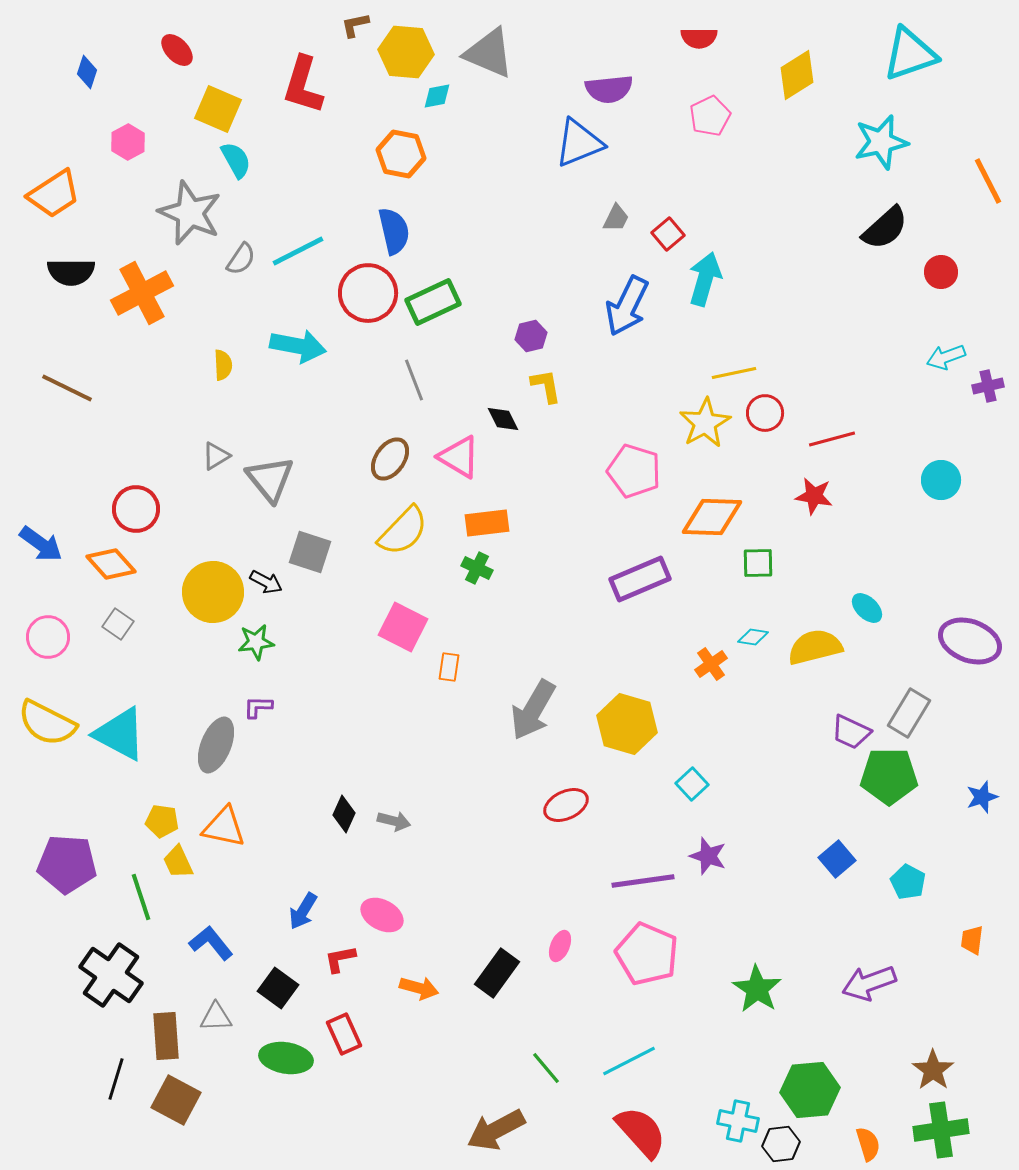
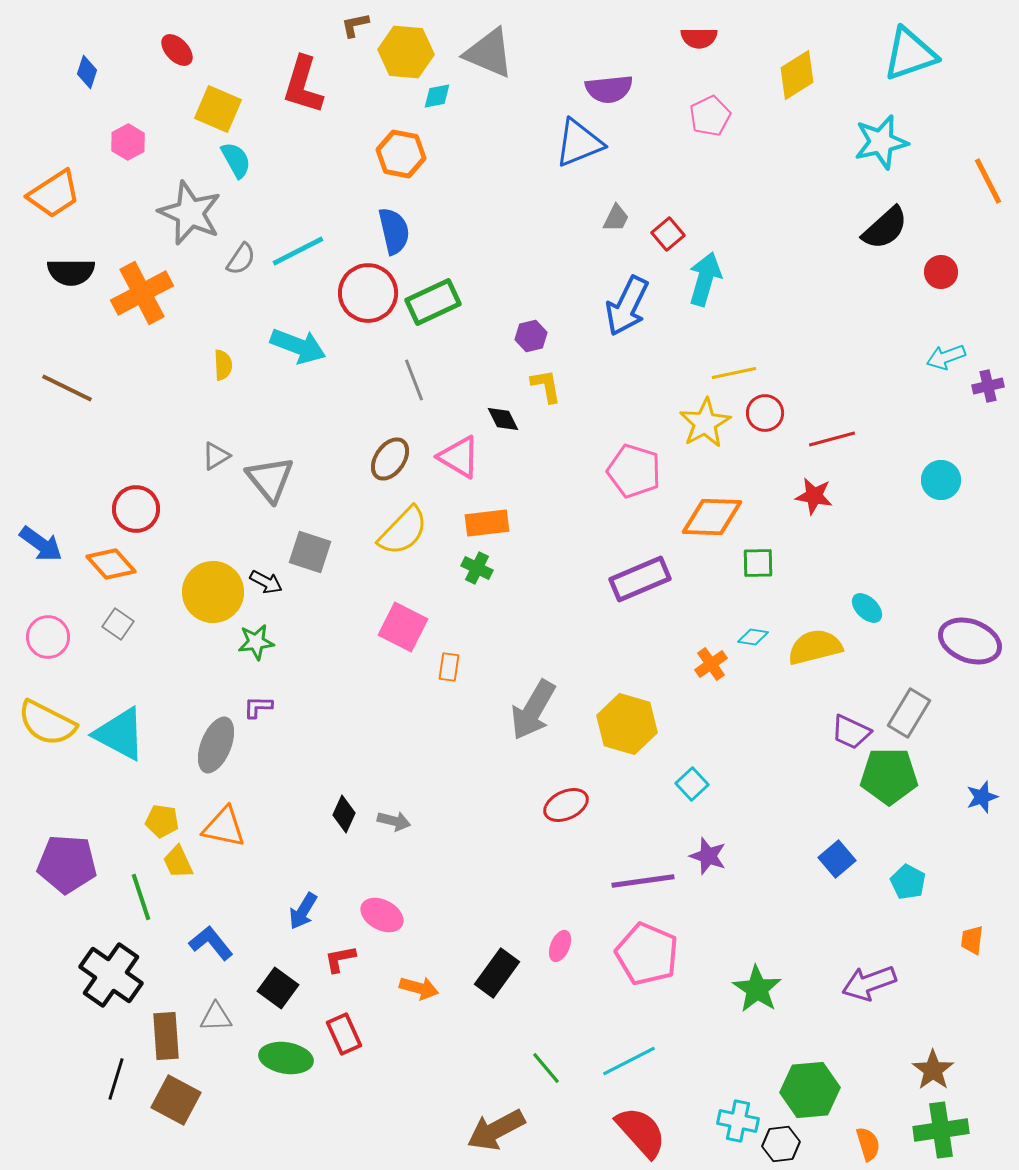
cyan arrow at (298, 346): rotated 10 degrees clockwise
